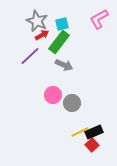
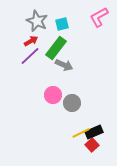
pink L-shape: moved 2 px up
red arrow: moved 11 px left, 6 px down
green rectangle: moved 3 px left, 6 px down
yellow line: moved 1 px right, 1 px down
